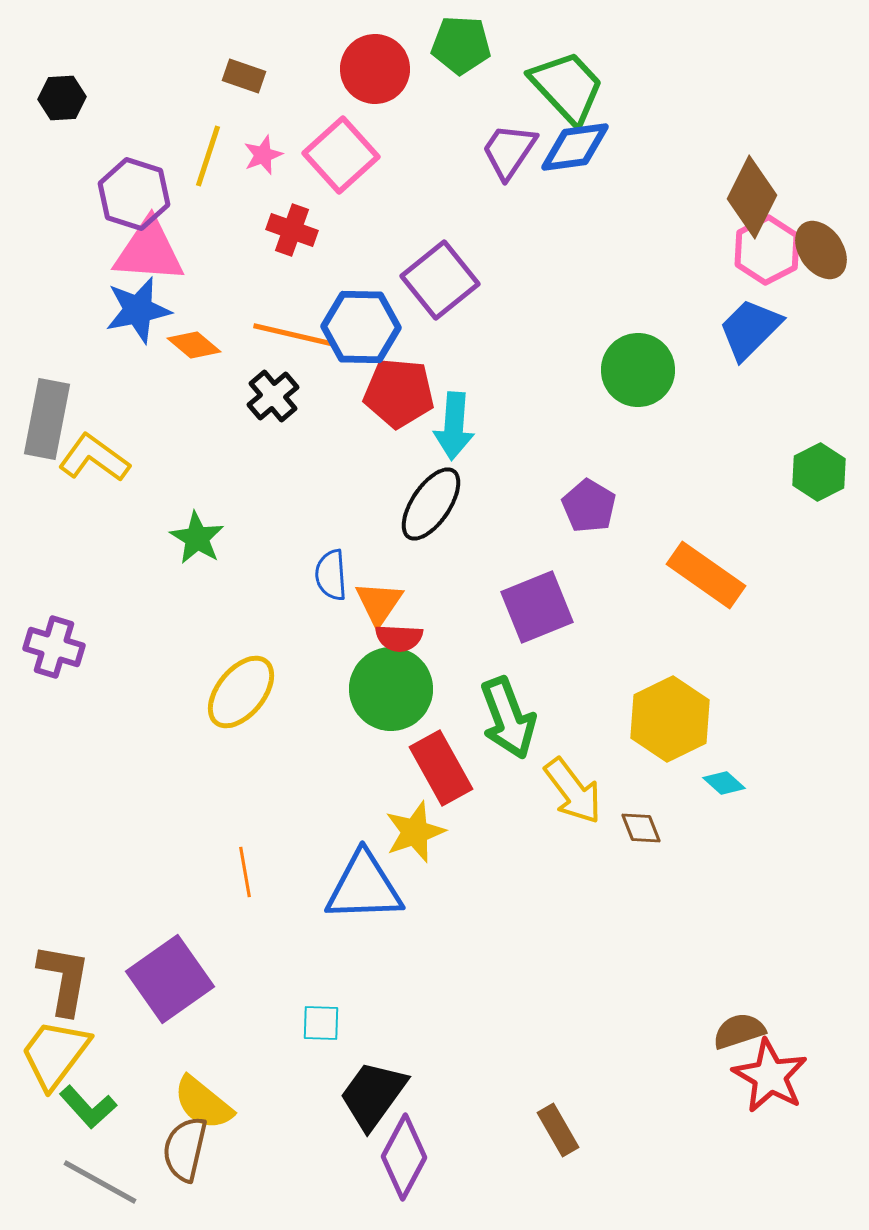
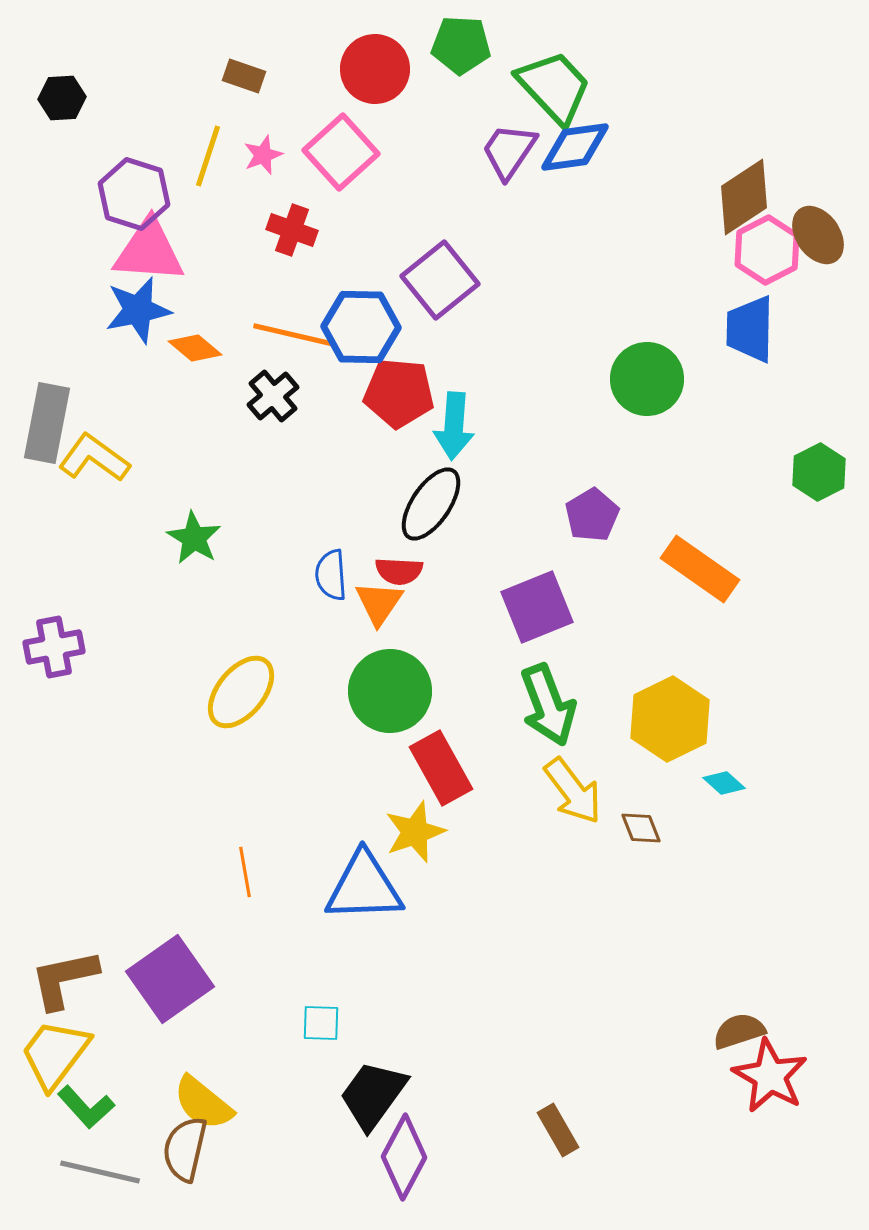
green trapezoid at (567, 87): moved 13 px left
pink square at (341, 155): moved 3 px up
brown diamond at (752, 197): moved 8 px left; rotated 30 degrees clockwise
brown ellipse at (821, 250): moved 3 px left, 15 px up
blue trapezoid at (750, 329): rotated 44 degrees counterclockwise
orange diamond at (194, 345): moved 1 px right, 3 px down
green circle at (638, 370): moved 9 px right, 9 px down
gray rectangle at (47, 419): moved 4 px down
purple pentagon at (589, 506): moved 3 px right, 9 px down; rotated 10 degrees clockwise
green star at (197, 538): moved 3 px left
orange rectangle at (706, 575): moved 6 px left, 6 px up
red semicircle at (399, 638): moved 67 px up
purple cross at (54, 647): rotated 28 degrees counterclockwise
green circle at (391, 689): moved 1 px left, 2 px down
green arrow at (508, 718): moved 40 px right, 13 px up
brown L-shape at (64, 979): rotated 112 degrees counterclockwise
green L-shape at (88, 1107): moved 2 px left
gray line at (100, 1182): moved 10 px up; rotated 16 degrees counterclockwise
